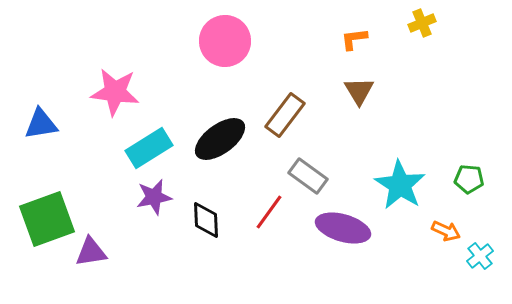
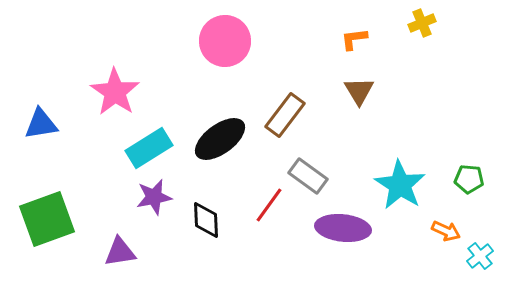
pink star: rotated 27 degrees clockwise
red line: moved 7 px up
purple ellipse: rotated 10 degrees counterclockwise
purple triangle: moved 29 px right
